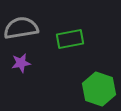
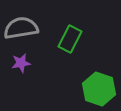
green rectangle: rotated 52 degrees counterclockwise
